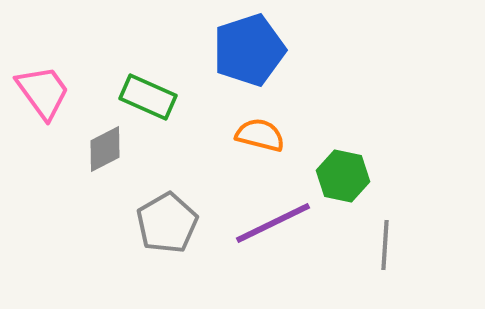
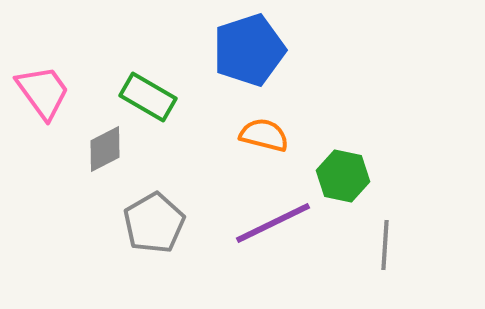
green rectangle: rotated 6 degrees clockwise
orange semicircle: moved 4 px right
gray pentagon: moved 13 px left
